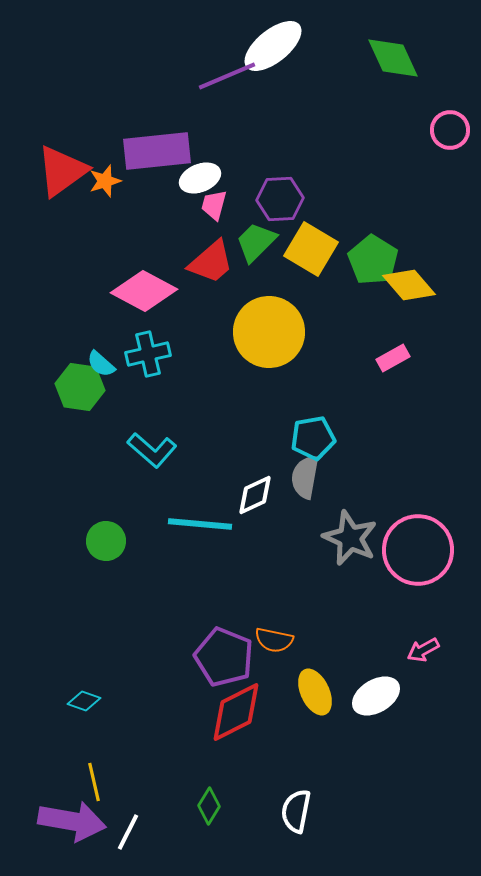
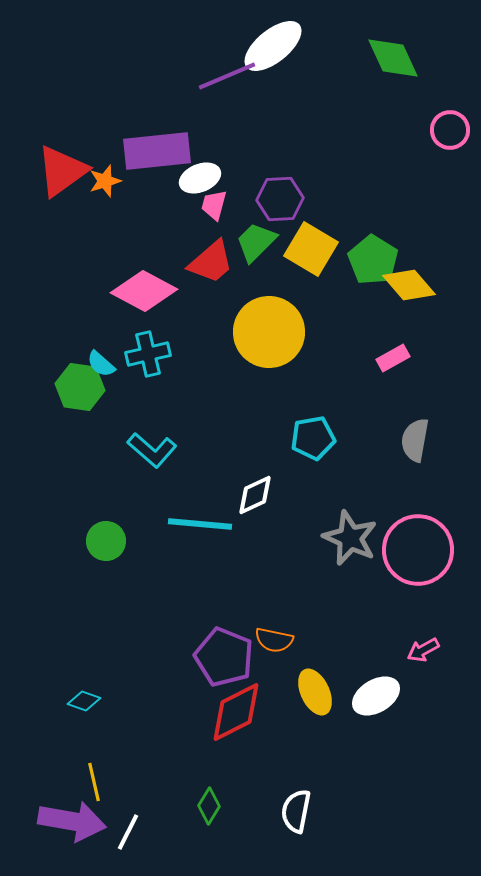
gray semicircle at (305, 477): moved 110 px right, 37 px up
